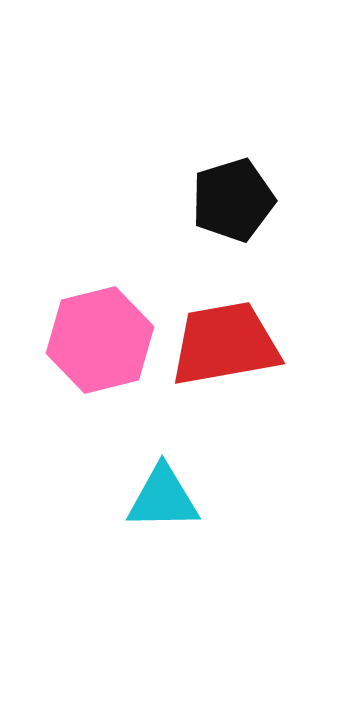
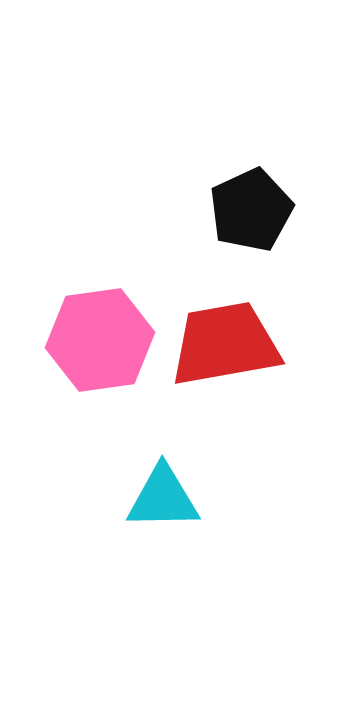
black pentagon: moved 18 px right, 10 px down; rotated 8 degrees counterclockwise
pink hexagon: rotated 6 degrees clockwise
